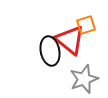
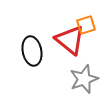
black ellipse: moved 18 px left
